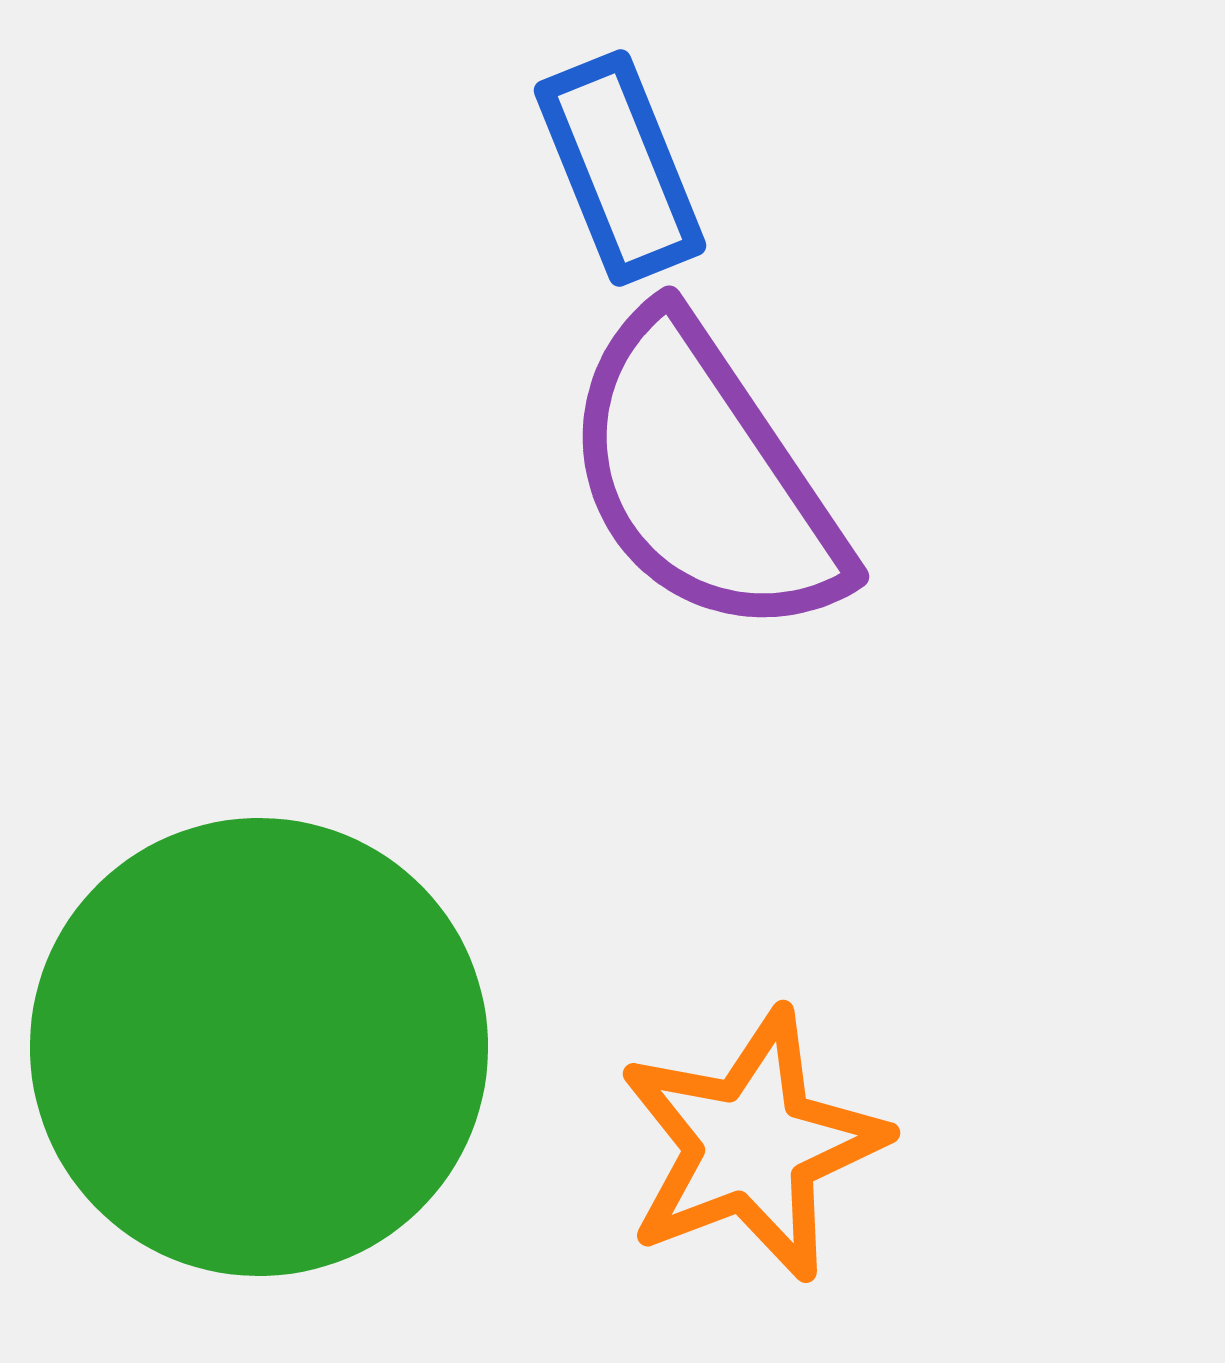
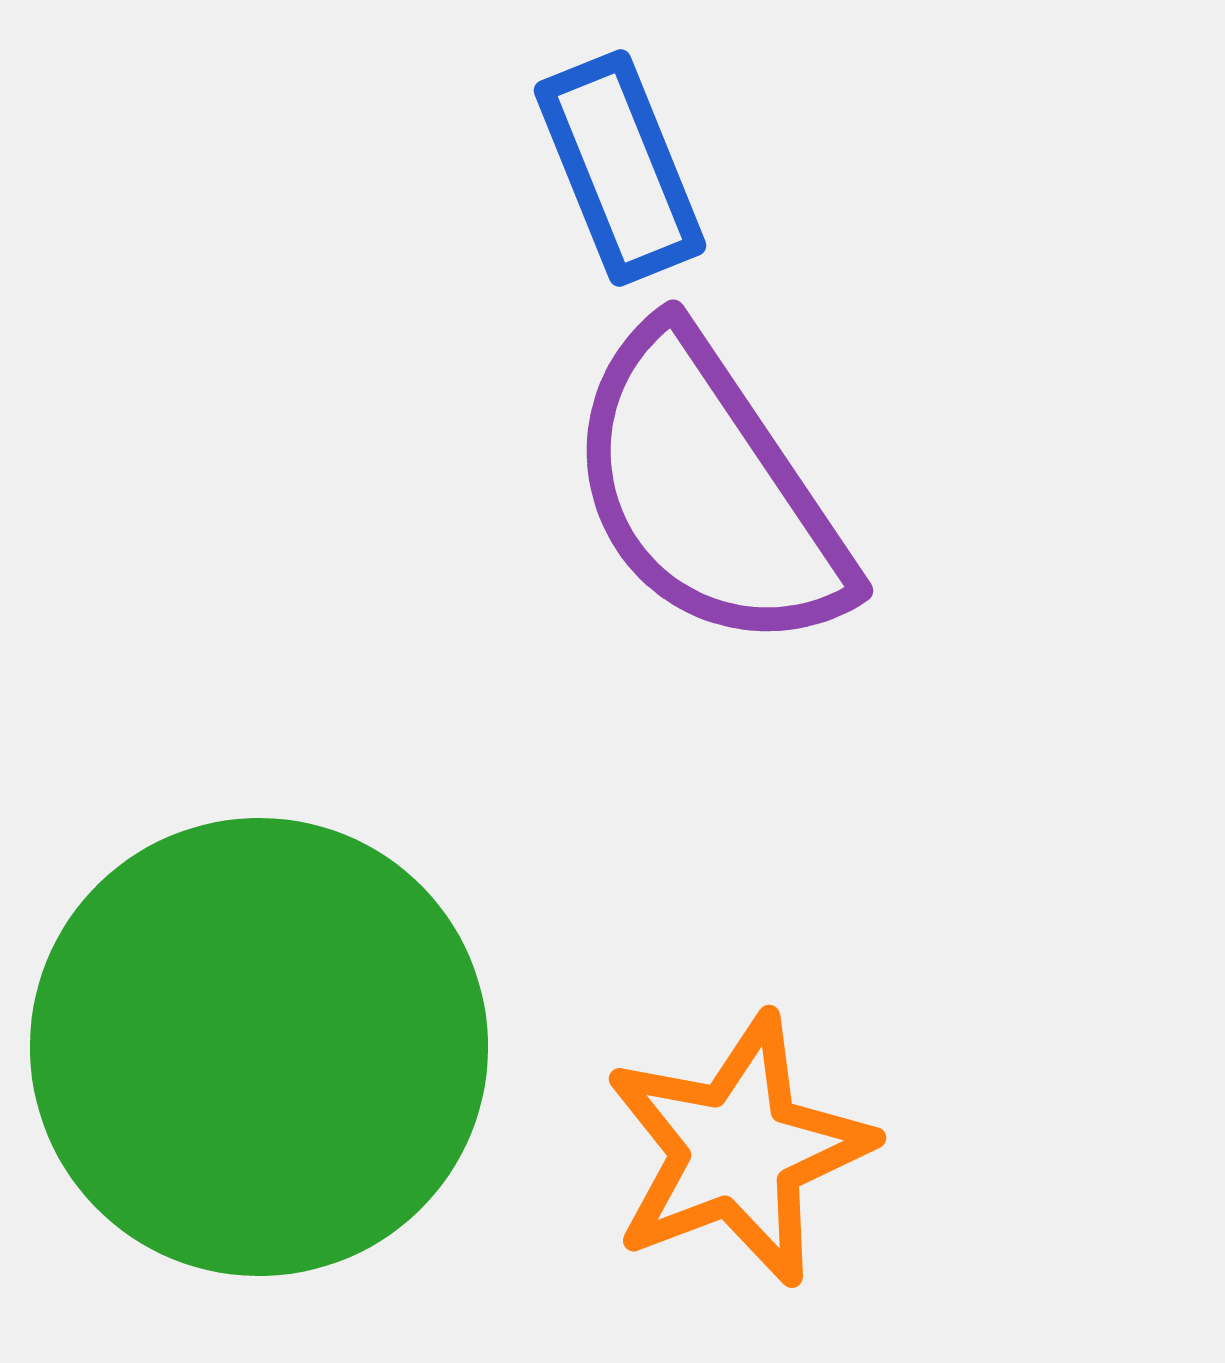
purple semicircle: moved 4 px right, 14 px down
orange star: moved 14 px left, 5 px down
